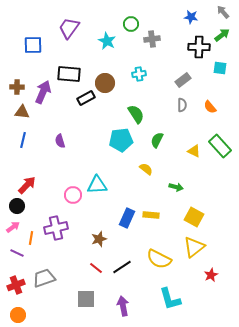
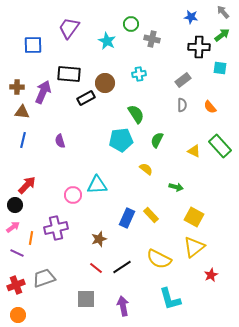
gray cross at (152, 39): rotated 21 degrees clockwise
black circle at (17, 206): moved 2 px left, 1 px up
yellow rectangle at (151, 215): rotated 42 degrees clockwise
